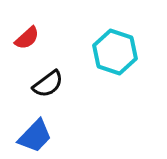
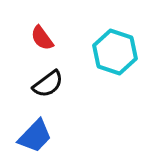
red semicircle: moved 15 px right; rotated 96 degrees clockwise
